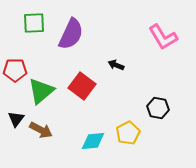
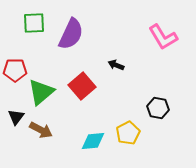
red square: rotated 12 degrees clockwise
green triangle: moved 1 px down
black triangle: moved 2 px up
